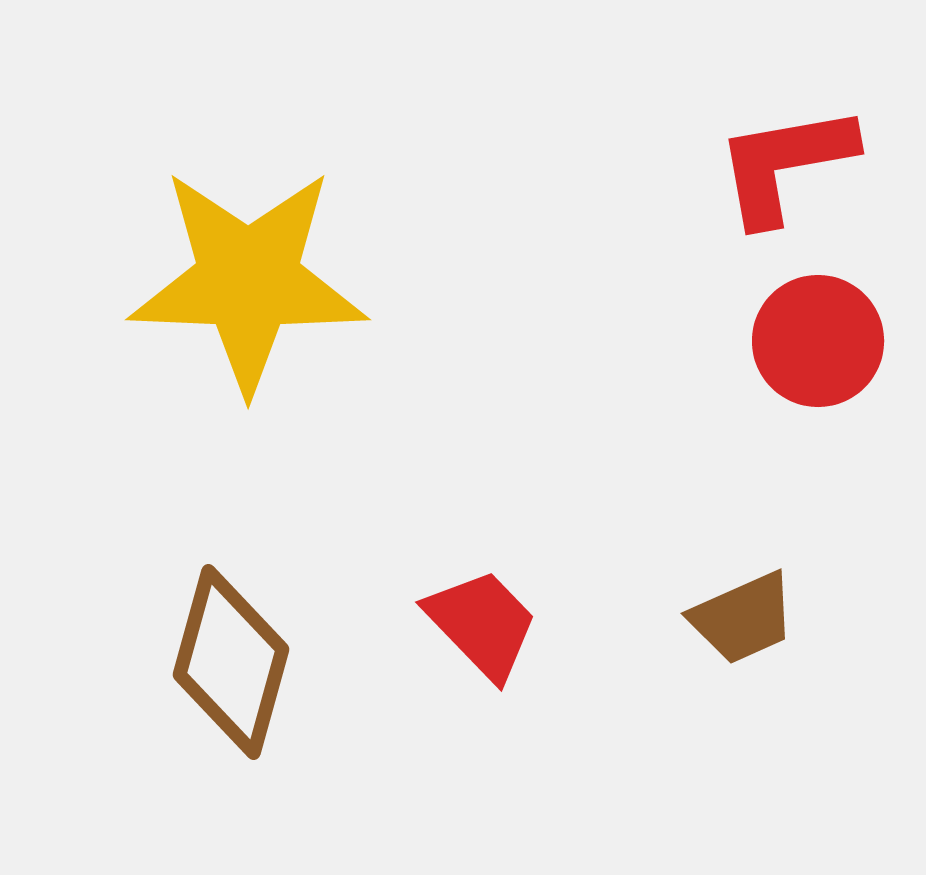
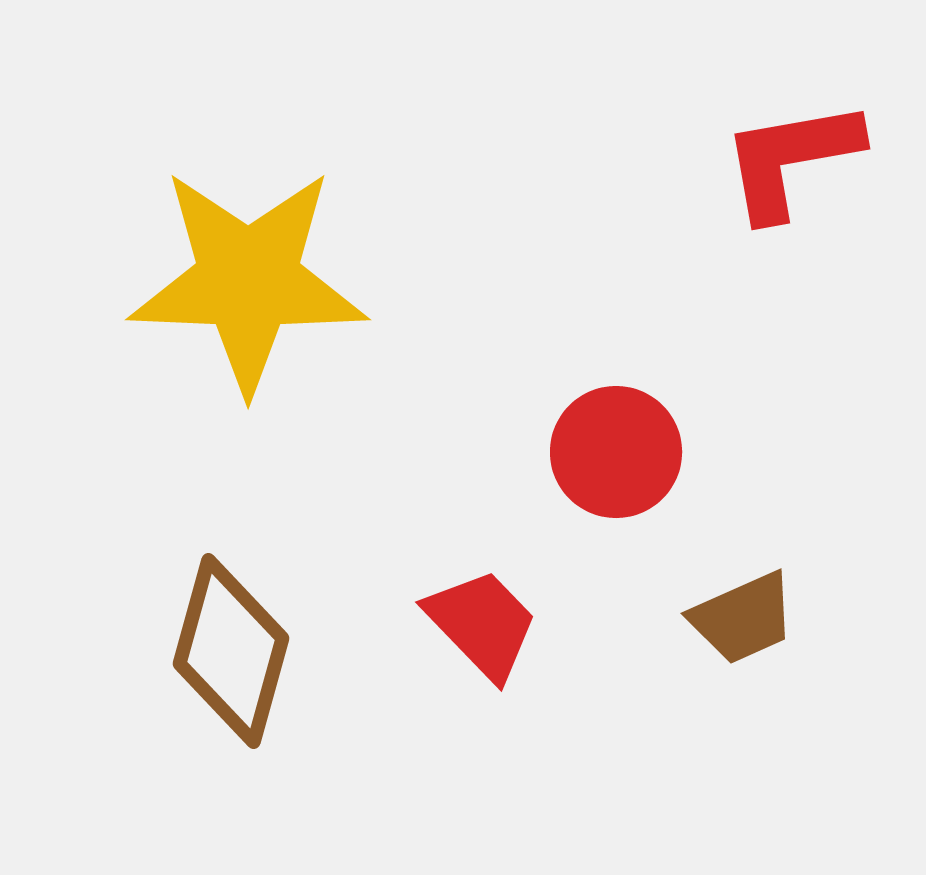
red L-shape: moved 6 px right, 5 px up
red circle: moved 202 px left, 111 px down
brown diamond: moved 11 px up
